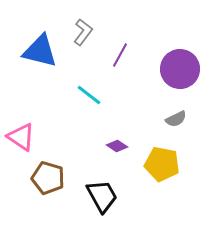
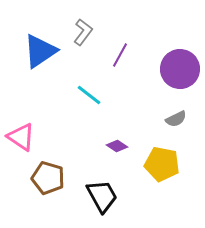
blue triangle: rotated 48 degrees counterclockwise
